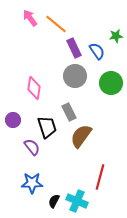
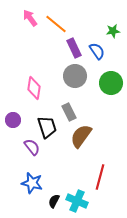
green star: moved 3 px left, 5 px up
blue star: rotated 15 degrees clockwise
